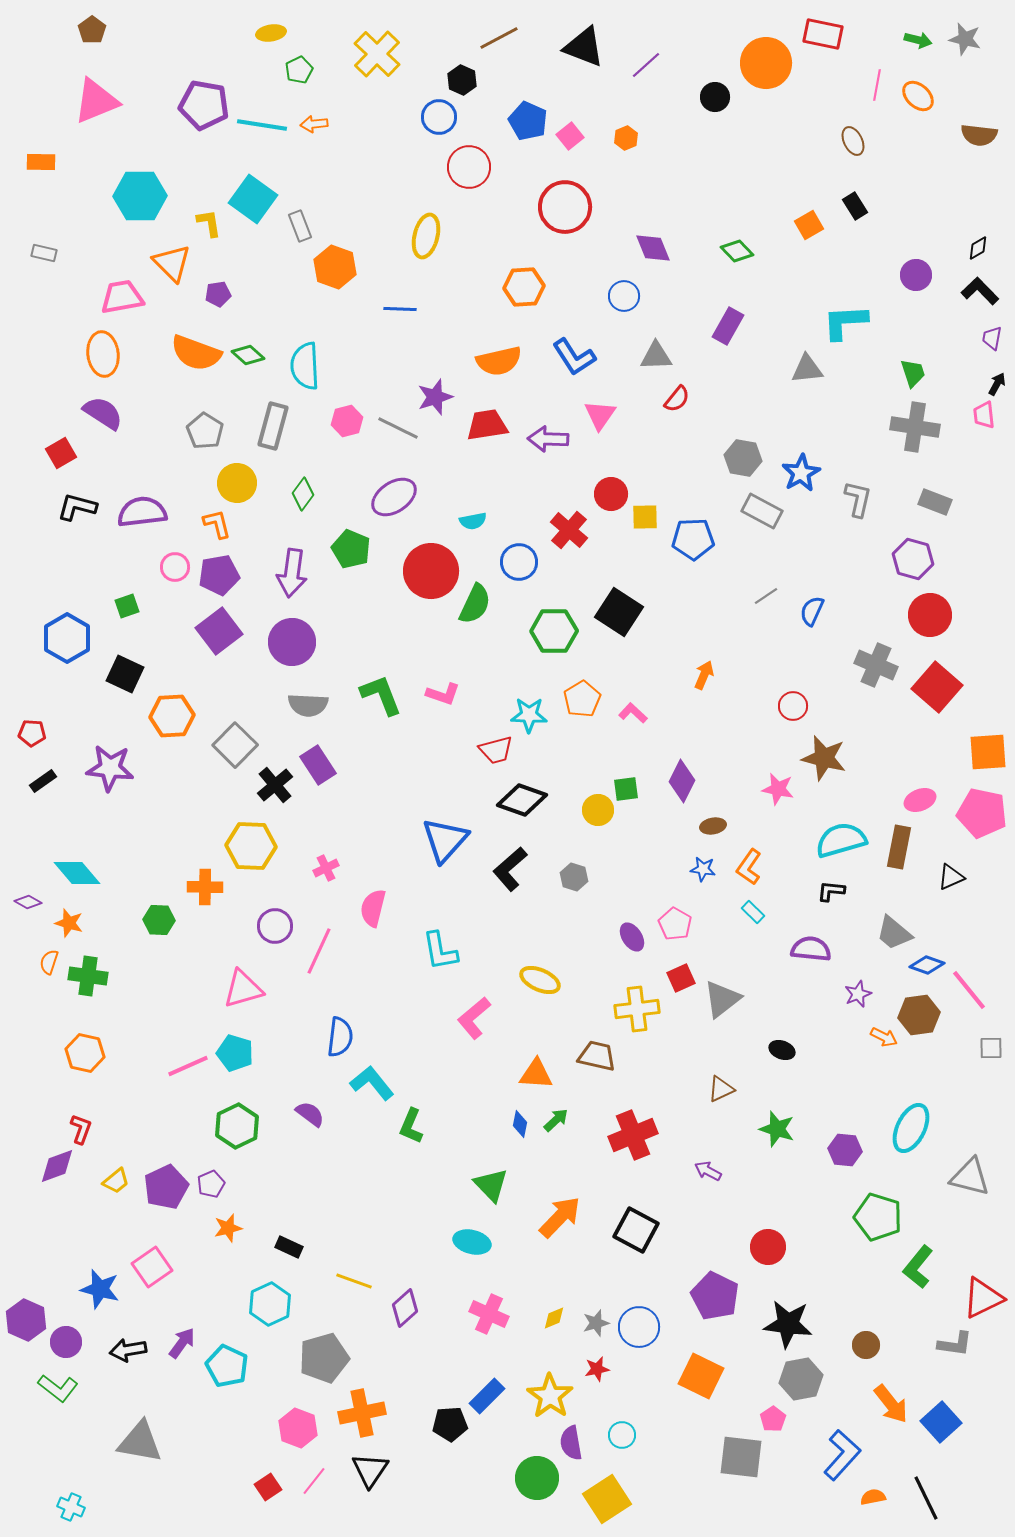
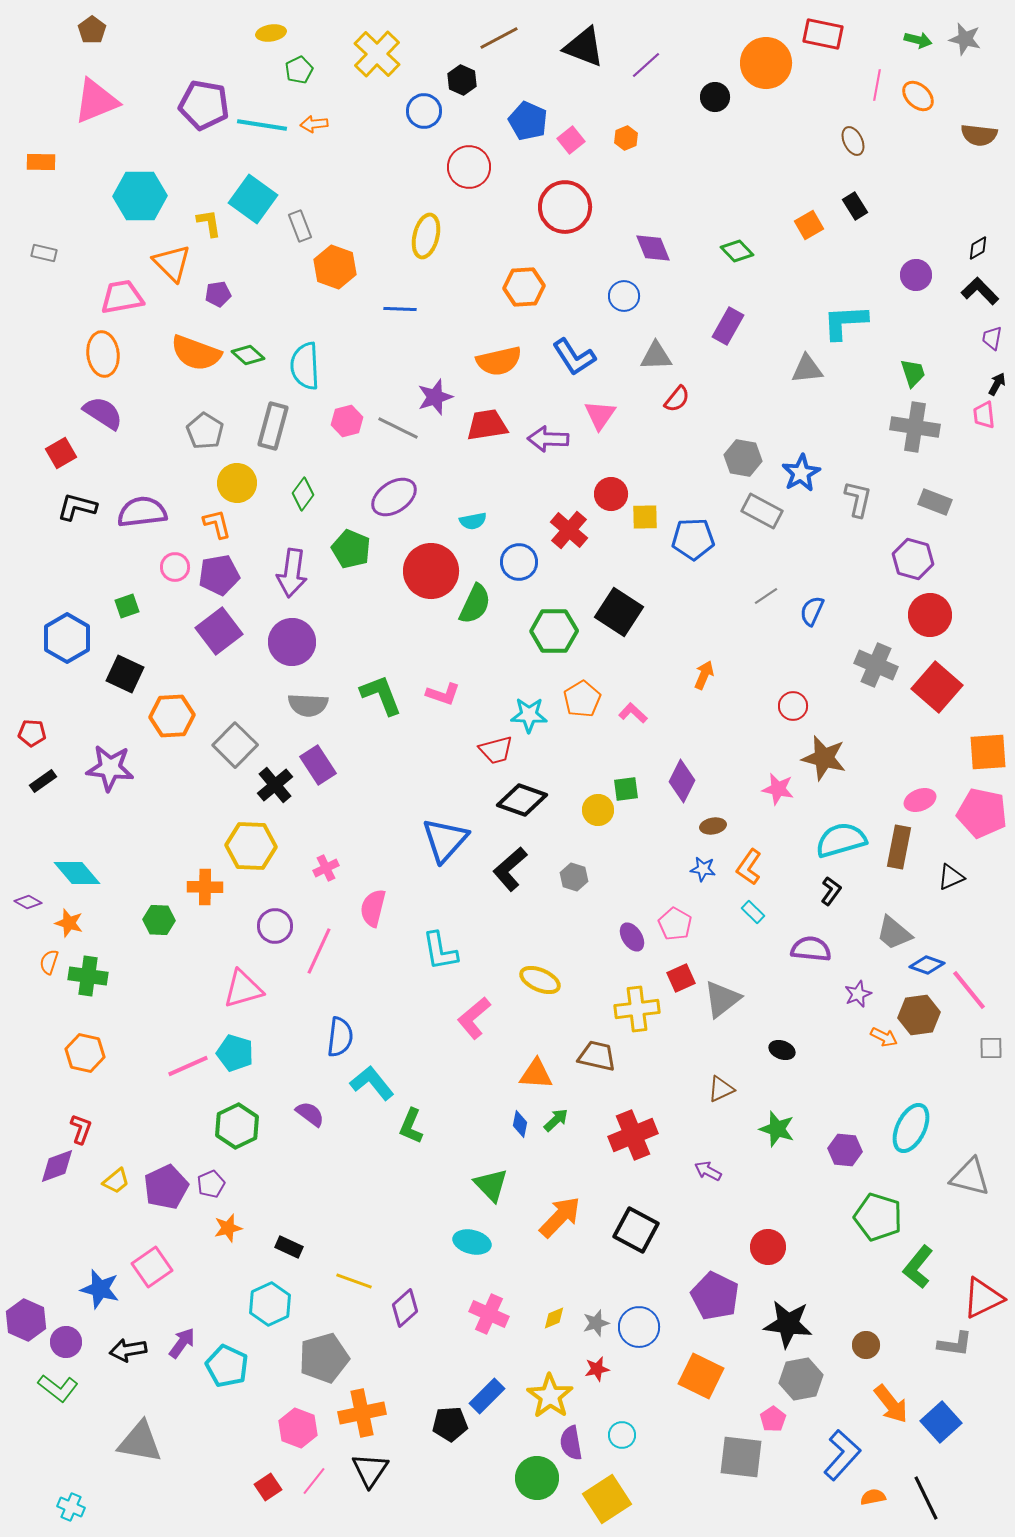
blue circle at (439, 117): moved 15 px left, 6 px up
pink square at (570, 136): moved 1 px right, 4 px down
black L-shape at (831, 891): rotated 120 degrees clockwise
